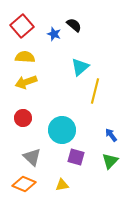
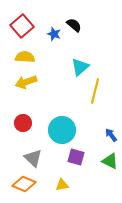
red circle: moved 5 px down
gray triangle: moved 1 px right, 1 px down
green triangle: rotated 48 degrees counterclockwise
